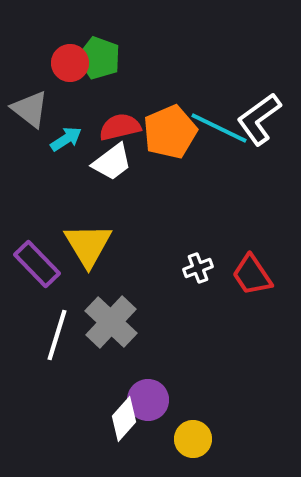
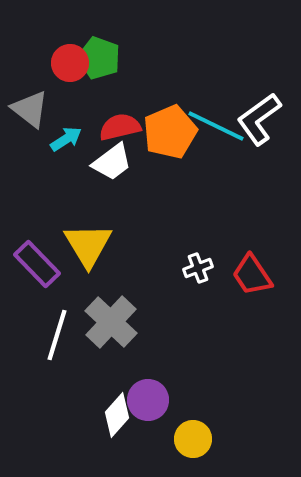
cyan line: moved 3 px left, 2 px up
white diamond: moved 7 px left, 4 px up
